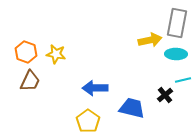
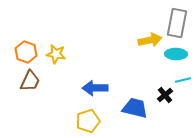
blue trapezoid: moved 3 px right
yellow pentagon: rotated 20 degrees clockwise
